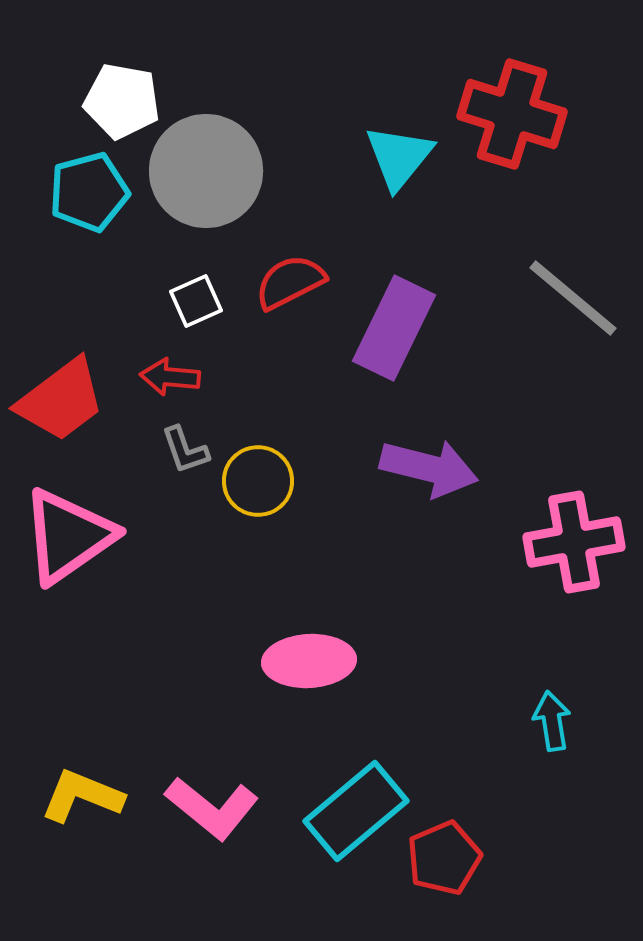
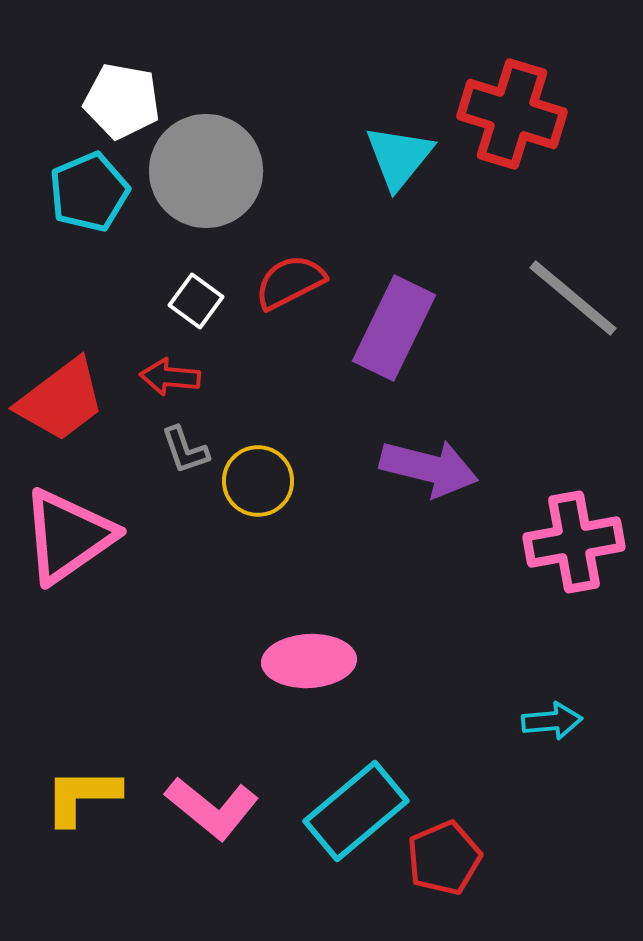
cyan pentagon: rotated 8 degrees counterclockwise
white square: rotated 30 degrees counterclockwise
cyan arrow: rotated 94 degrees clockwise
yellow L-shape: rotated 22 degrees counterclockwise
